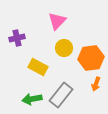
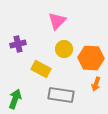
purple cross: moved 1 px right, 6 px down
yellow circle: moved 1 px down
orange hexagon: rotated 10 degrees clockwise
yellow rectangle: moved 3 px right, 2 px down
gray rectangle: rotated 60 degrees clockwise
green arrow: moved 17 px left; rotated 120 degrees clockwise
